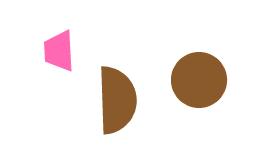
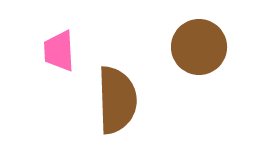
brown circle: moved 33 px up
